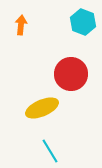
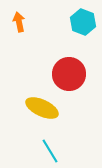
orange arrow: moved 2 px left, 3 px up; rotated 18 degrees counterclockwise
red circle: moved 2 px left
yellow ellipse: rotated 48 degrees clockwise
